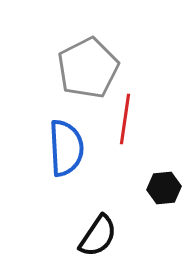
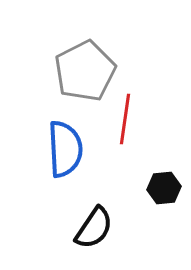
gray pentagon: moved 3 px left, 3 px down
blue semicircle: moved 1 px left, 1 px down
black semicircle: moved 4 px left, 8 px up
